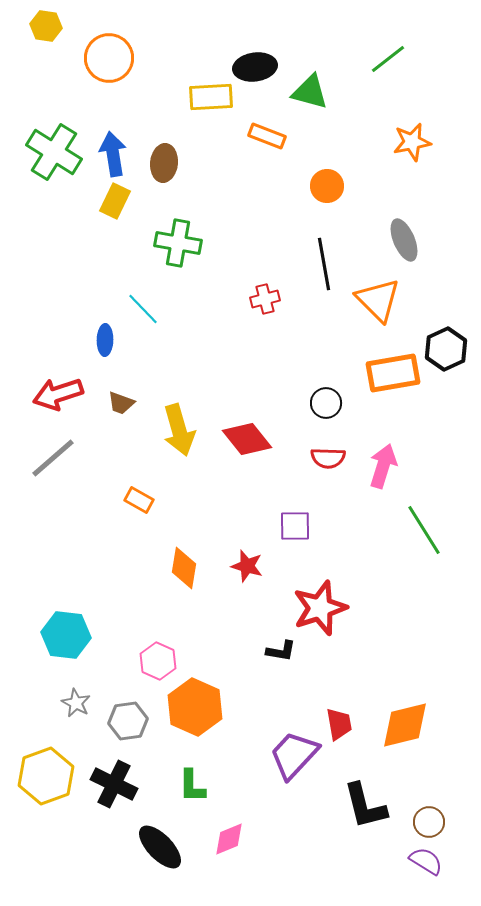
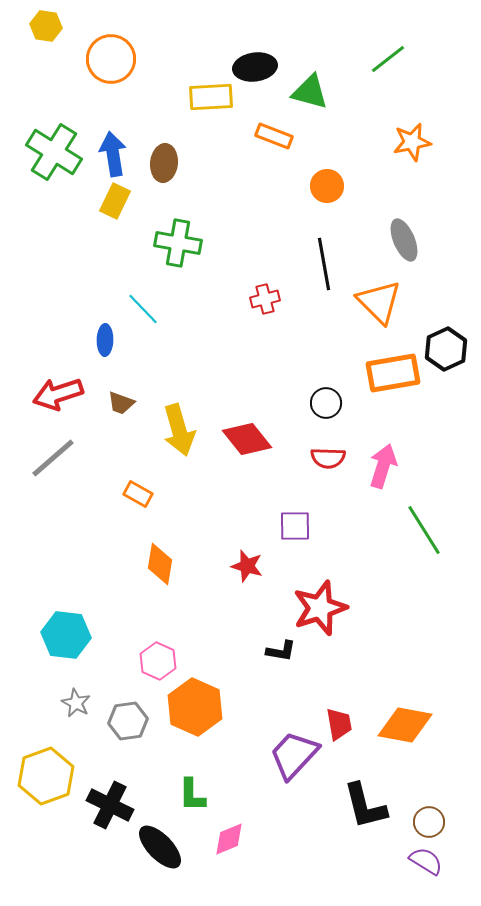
orange circle at (109, 58): moved 2 px right, 1 px down
orange rectangle at (267, 136): moved 7 px right
orange triangle at (378, 300): moved 1 px right, 2 px down
orange rectangle at (139, 500): moved 1 px left, 6 px up
orange diamond at (184, 568): moved 24 px left, 4 px up
orange diamond at (405, 725): rotated 24 degrees clockwise
black cross at (114, 784): moved 4 px left, 21 px down
green L-shape at (192, 786): moved 9 px down
